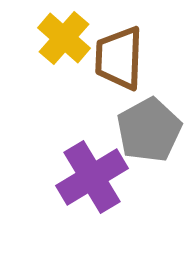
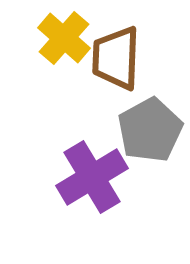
brown trapezoid: moved 3 px left
gray pentagon: moved 1 px right
